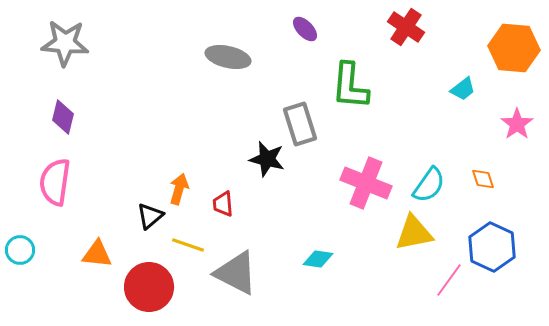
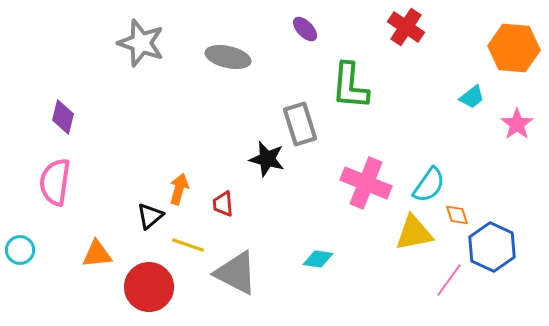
gray star: moved 76 px right; rotated 15 degrees clockwise
cyan trapezoid: moved 9 px right, 8 px down
orange diamond: moved 26 px left, 36 px down
orange triangle: rotated 12 degrees counterclockwise
